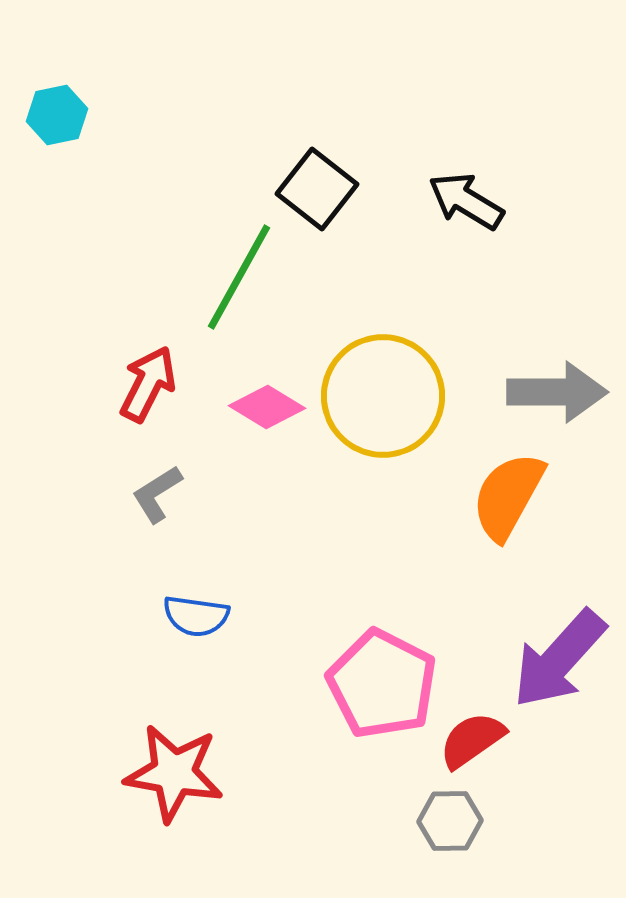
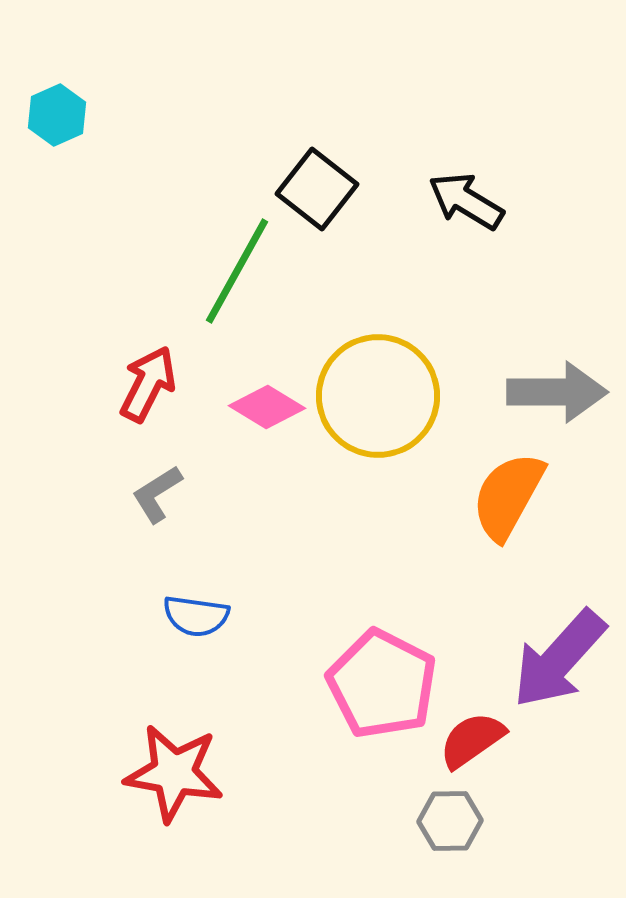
cyan hexagon: rotated 12 degrees counterclockwise
green line: moved 2 px left, 6 px up
yellow circle: moved 5 px left
